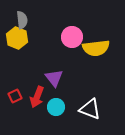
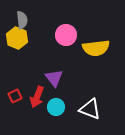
pink circle: moved 6 px left, 2 px up
